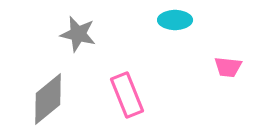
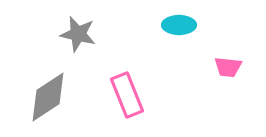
cyan ellipse: moved 4 px right, 5 px down
gray diamond: moved 2 px up; rotated 6 degrees clockwise
